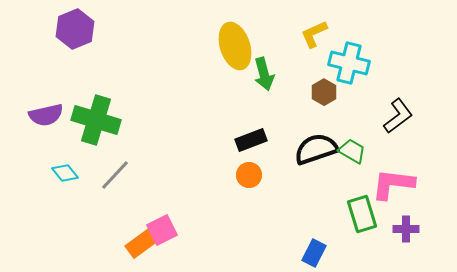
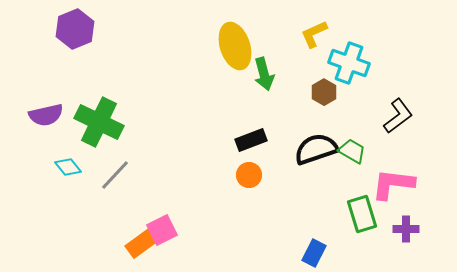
cyan cross: rotated 6 degrees clockwise
green cross: moved 3 px right, 2 px down; rotated 9 degrees clockwise
cyan diamond: moved 3 px right, 6 px up
